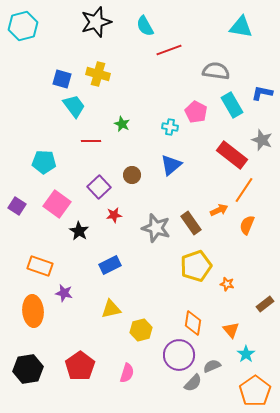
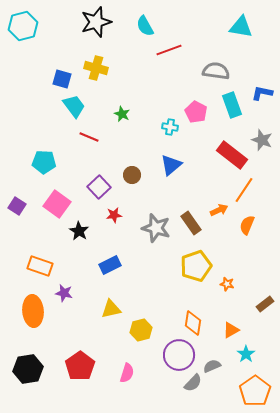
yellow cross at (98, 74): moved 2 px left, 6 px up
cyan rectangle at (232, 105): rotated 10 degrees clockwise
green star at (122, 124): moved 10 px up
red line at (91, 141): moved 2 px left, 4 px up; rotated 24 degrees clockwise
orange triangle at (231, 330): rotated 42 degrees clockwise
